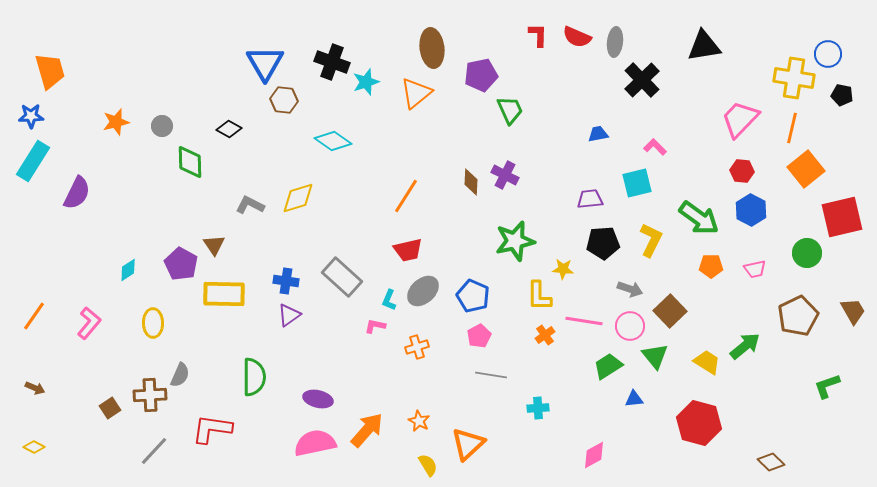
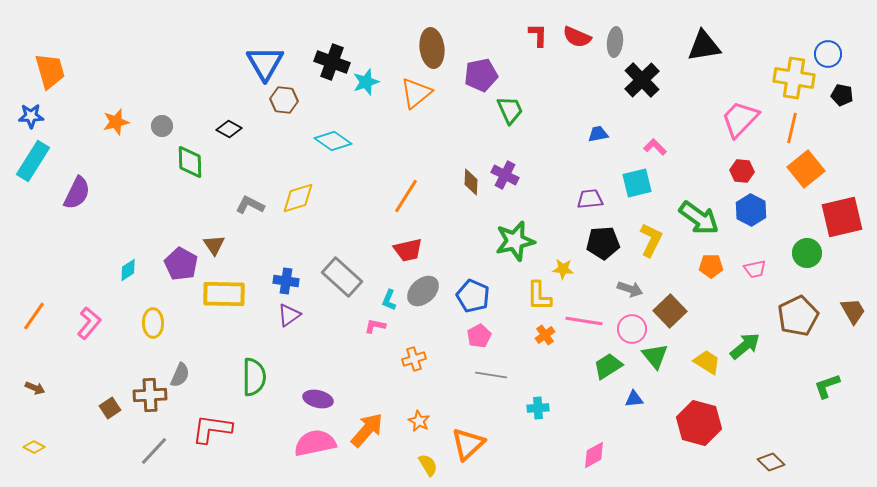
pink circle at (630, 326): moved 2 px right, 3 px down
orange cross at (417, 347): moved 3 px left, 12 px down
